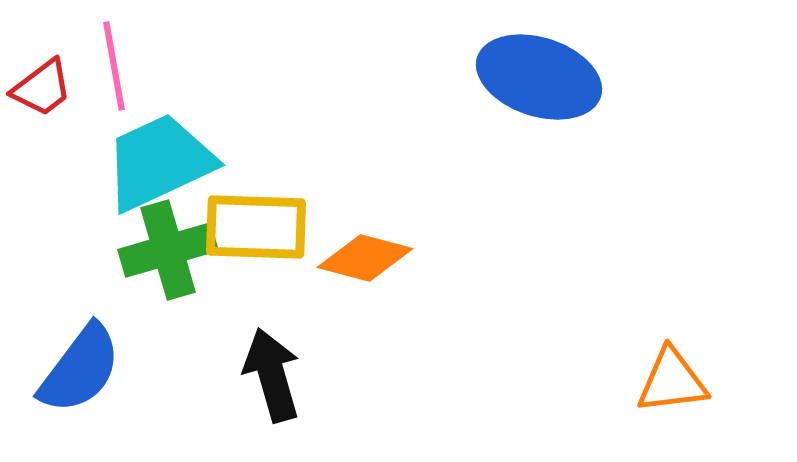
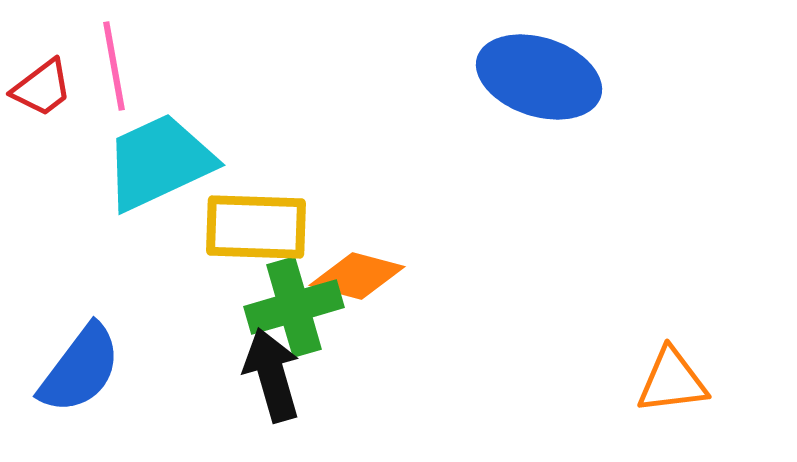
green cross: moved 126 px right, 57 px down
orange diamond: moved 8 px left, 18 px down
